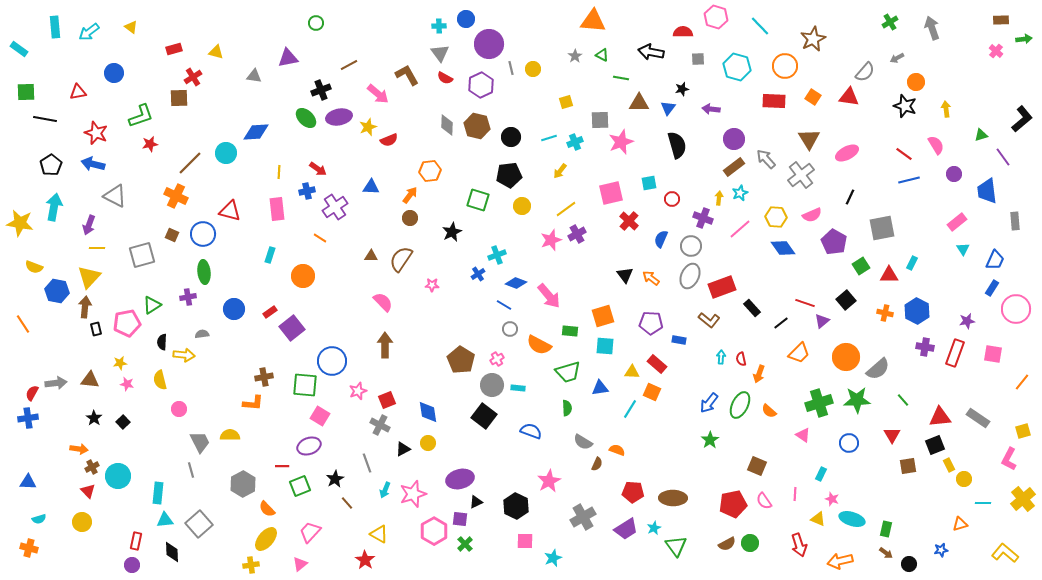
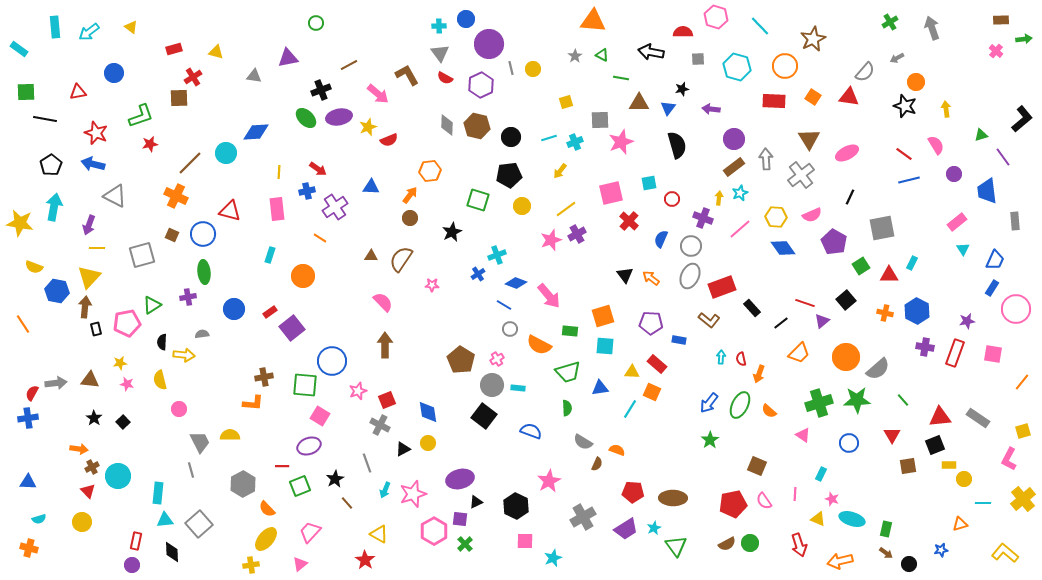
gray arrow at (766, 159): rotated 40 degrees clockwise
yellow rectangle at (949, 465): rotated 64 degrees counterclockwise
